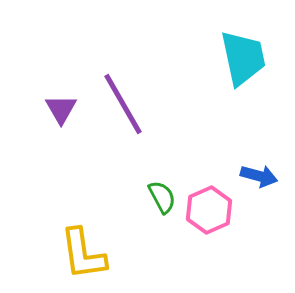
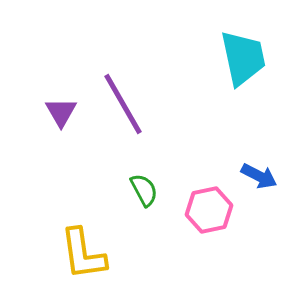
purple triangle: moved 3 px down
blue arrow: rotated 12 degrees clockwise
green semicircle: moved 18 px left, 7 px up
pink hexagon: rotated 12 degrees clockwise
